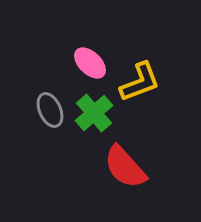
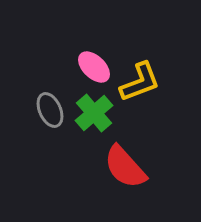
pink ellipse: moved 4 px right, 4 px down
